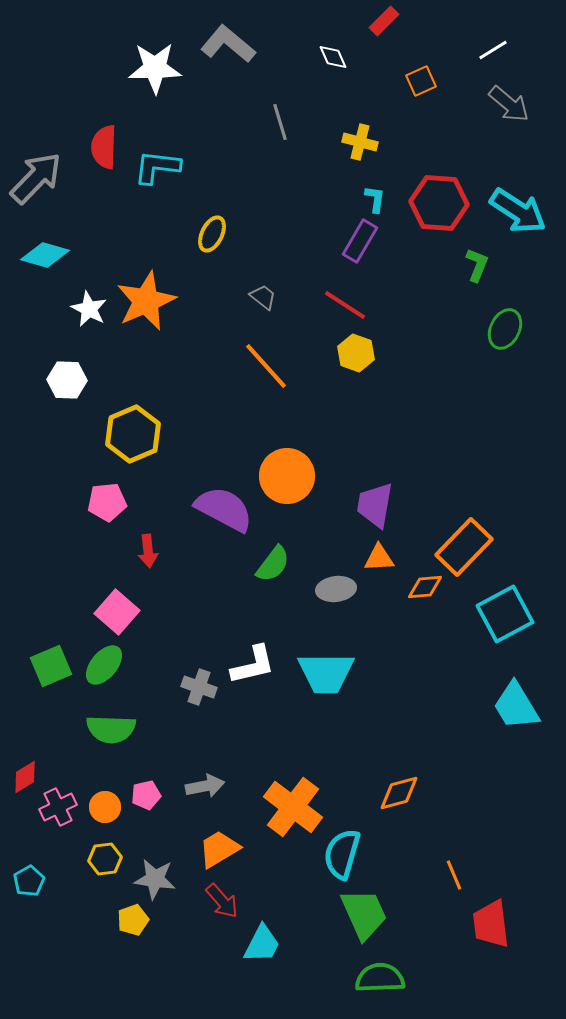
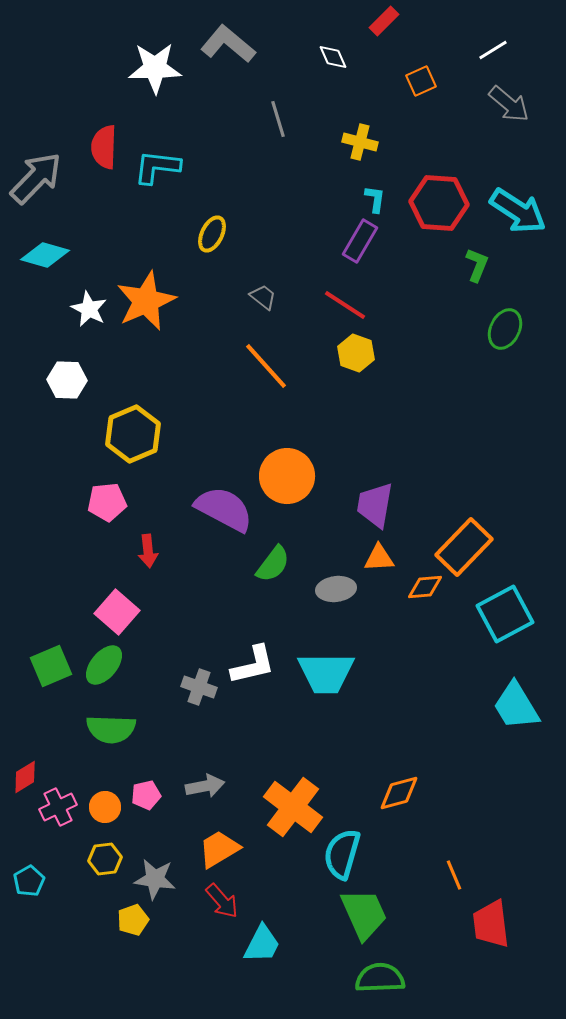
gray line at (280, 122): moved 2 px left, 3 px up
